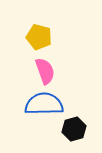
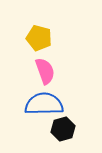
yellow pentagon: moved 1 px down
black hexagon: moved 11 px left
